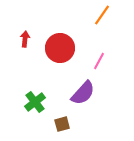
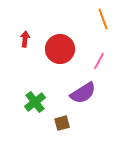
orange line: moved 1 px right, 4 px down; rotated 55 degrees counterclockwise
red circle: moved 1 px down
purple semicircle: rotated 16 degrees clockwise
brown square: moved 1 px up
